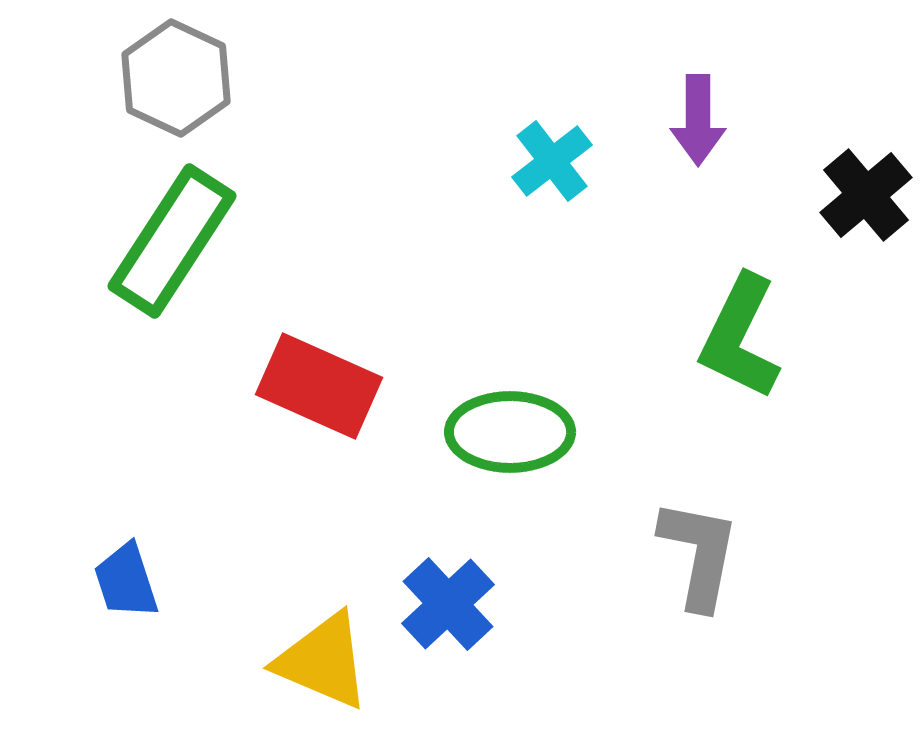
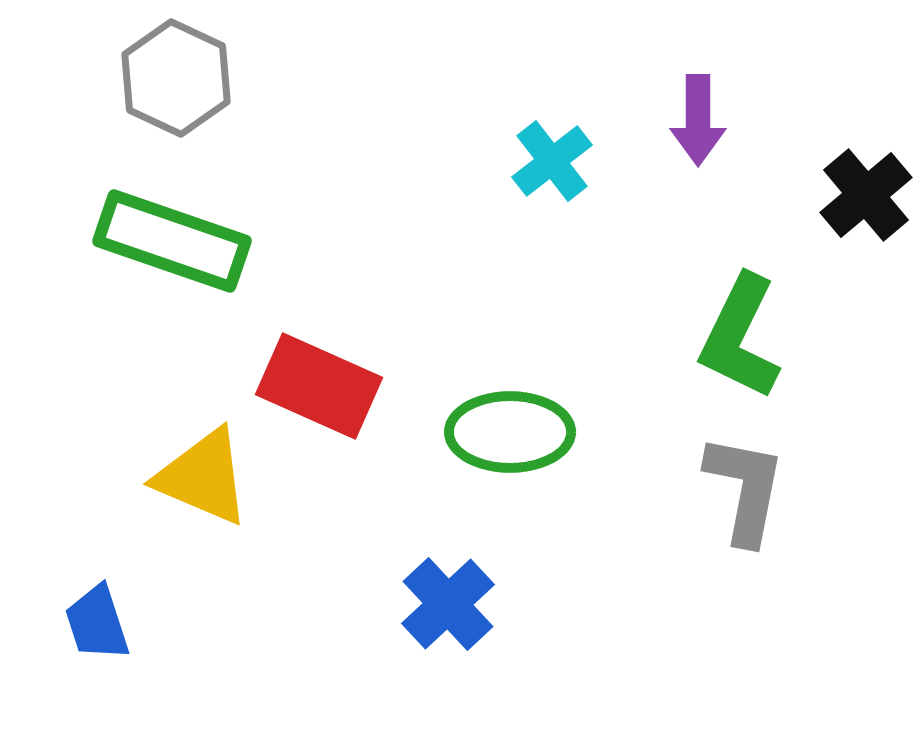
green rectangle: rotated 76 degrees clockwise
gray L-shape: moved 46 px right, 65 px up
blue trapezoid: moved 29 px left, 42 px down
yellow triangle: moved 120 px left, 184 px up
